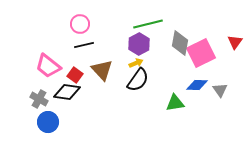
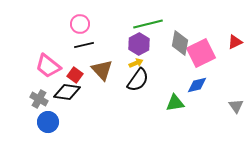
red triangle: rotated 28 degrees clockwise
blue diamond: rotated 15 degrees counterclockwise
gray triangle: moved 16 px right, 16 px down
